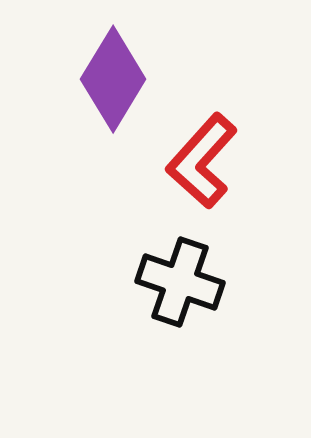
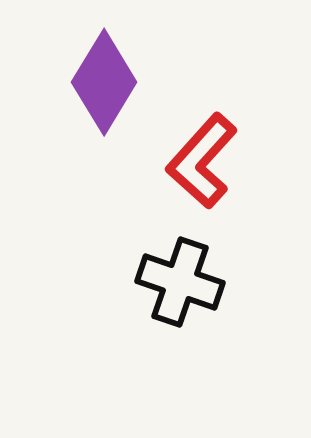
purple diamond: moved 9 px left, 3 px down
